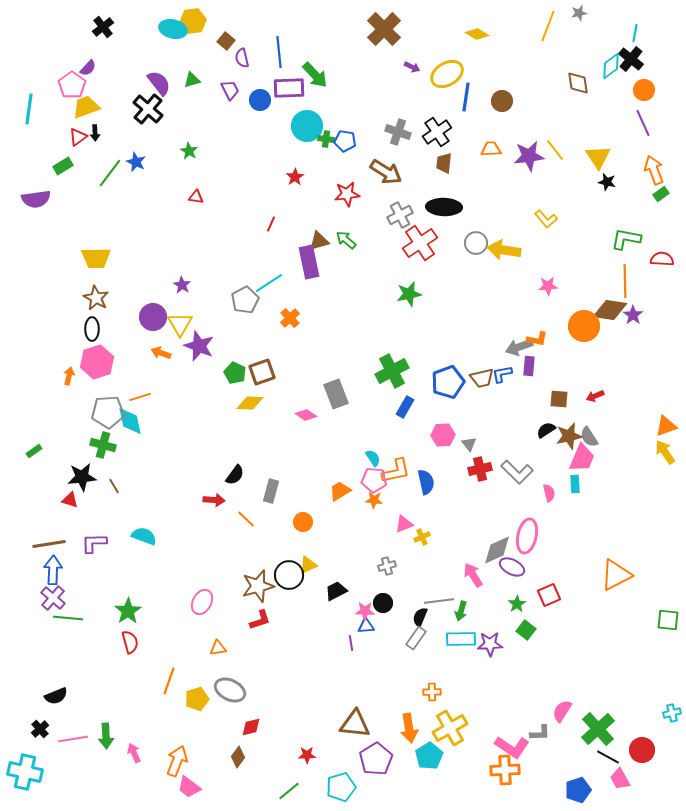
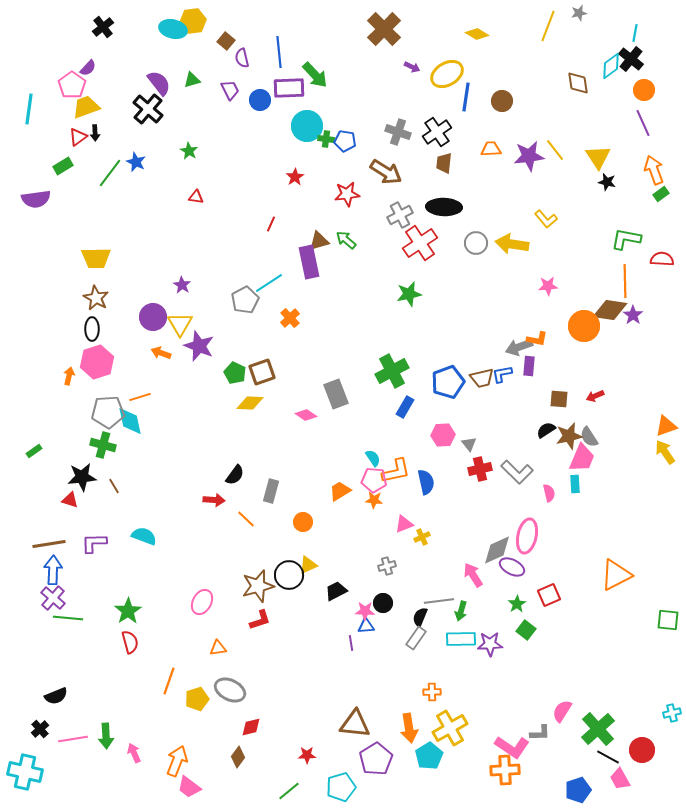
yellow arrow at (504, 250): moved 8 px right, 6 px up
